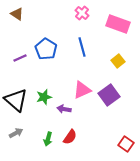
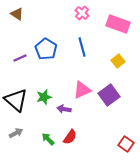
green arrow: rotated 120 degrees clockwise
